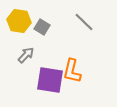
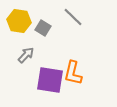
gray line: moved 11 px left, 5 px up
gray square: moved 1 px right, 1 px down
orange L-shape: moved 1 px right, 2 px down
